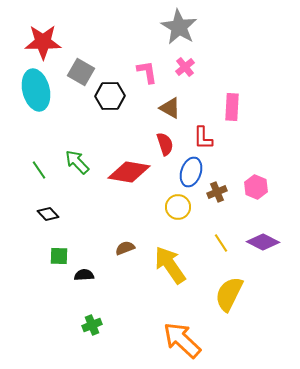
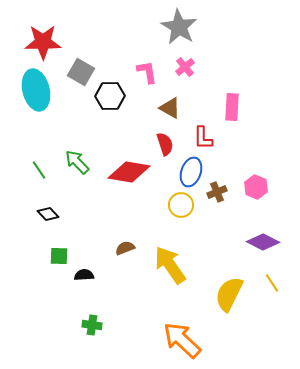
yellow circle: moved 3 px right, 2 px up
yellow line: moved 51 px right, 40 px down
green cross: rotated 30 degrees clockwise
